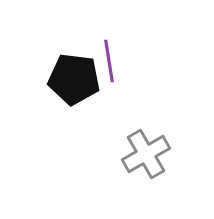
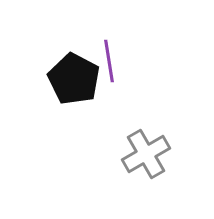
black pentagon: rotated 21 degrees clockwise
